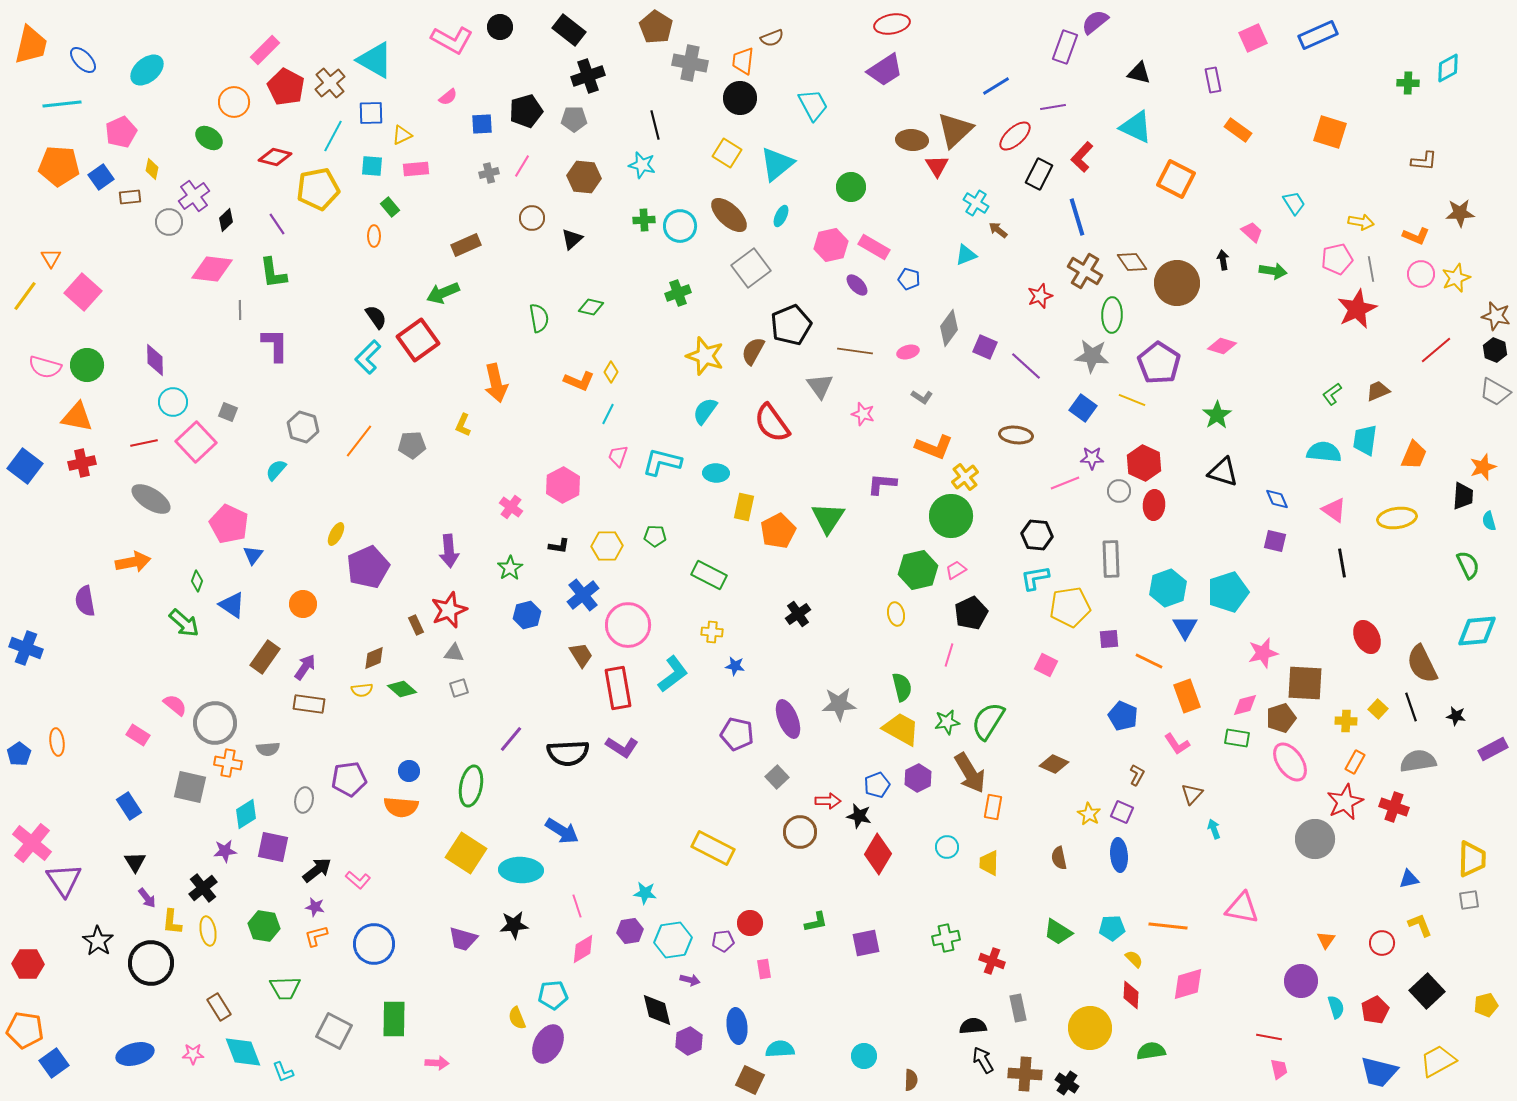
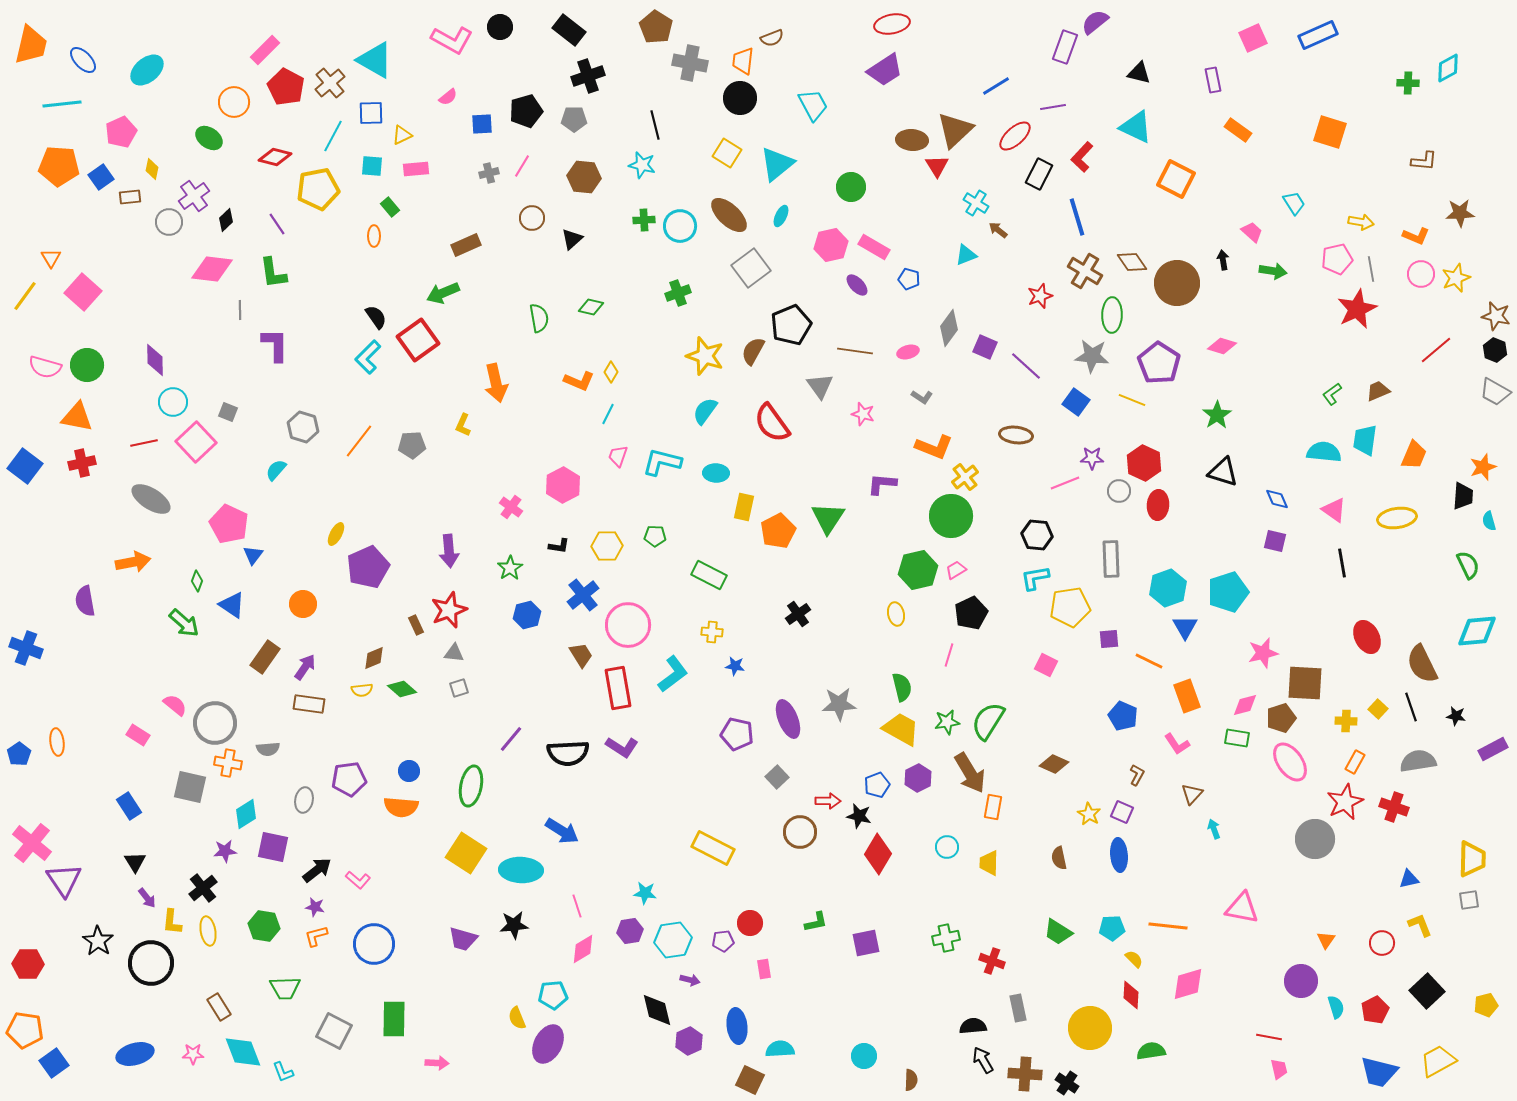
blue square at (1083, 408): moved 7 px left, 6 px up
red ellipse at (1154, 505): moved 4 px right
